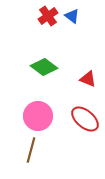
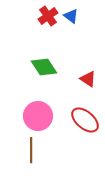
blue triangle: moved 1 px left
green diamond: rotated 20 degrees clockwise
red triangle: rotated 12 degrees clockwise
red ellipse: moved 1 px down
brown line: rotated 15 degrees counterclockwise
